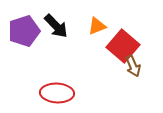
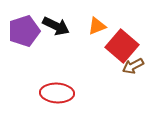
black arrow: rotated 20 degrees counterclockwise
red square: moved 1 px left
brown arrow: rotated 85 degrees clockwise
